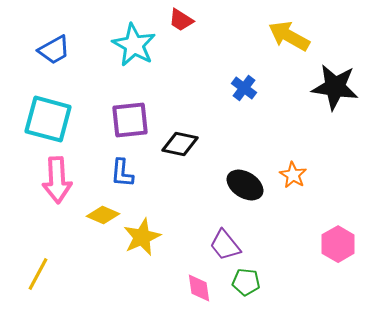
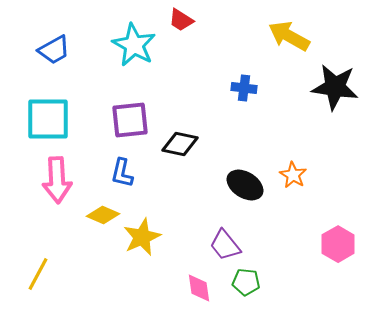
blue cross: rotated 30 degrees counterclockwise
cyan square: rotated 15 degrees counterclockwise
blue L-shape: rotated 8 degrees clockwise
